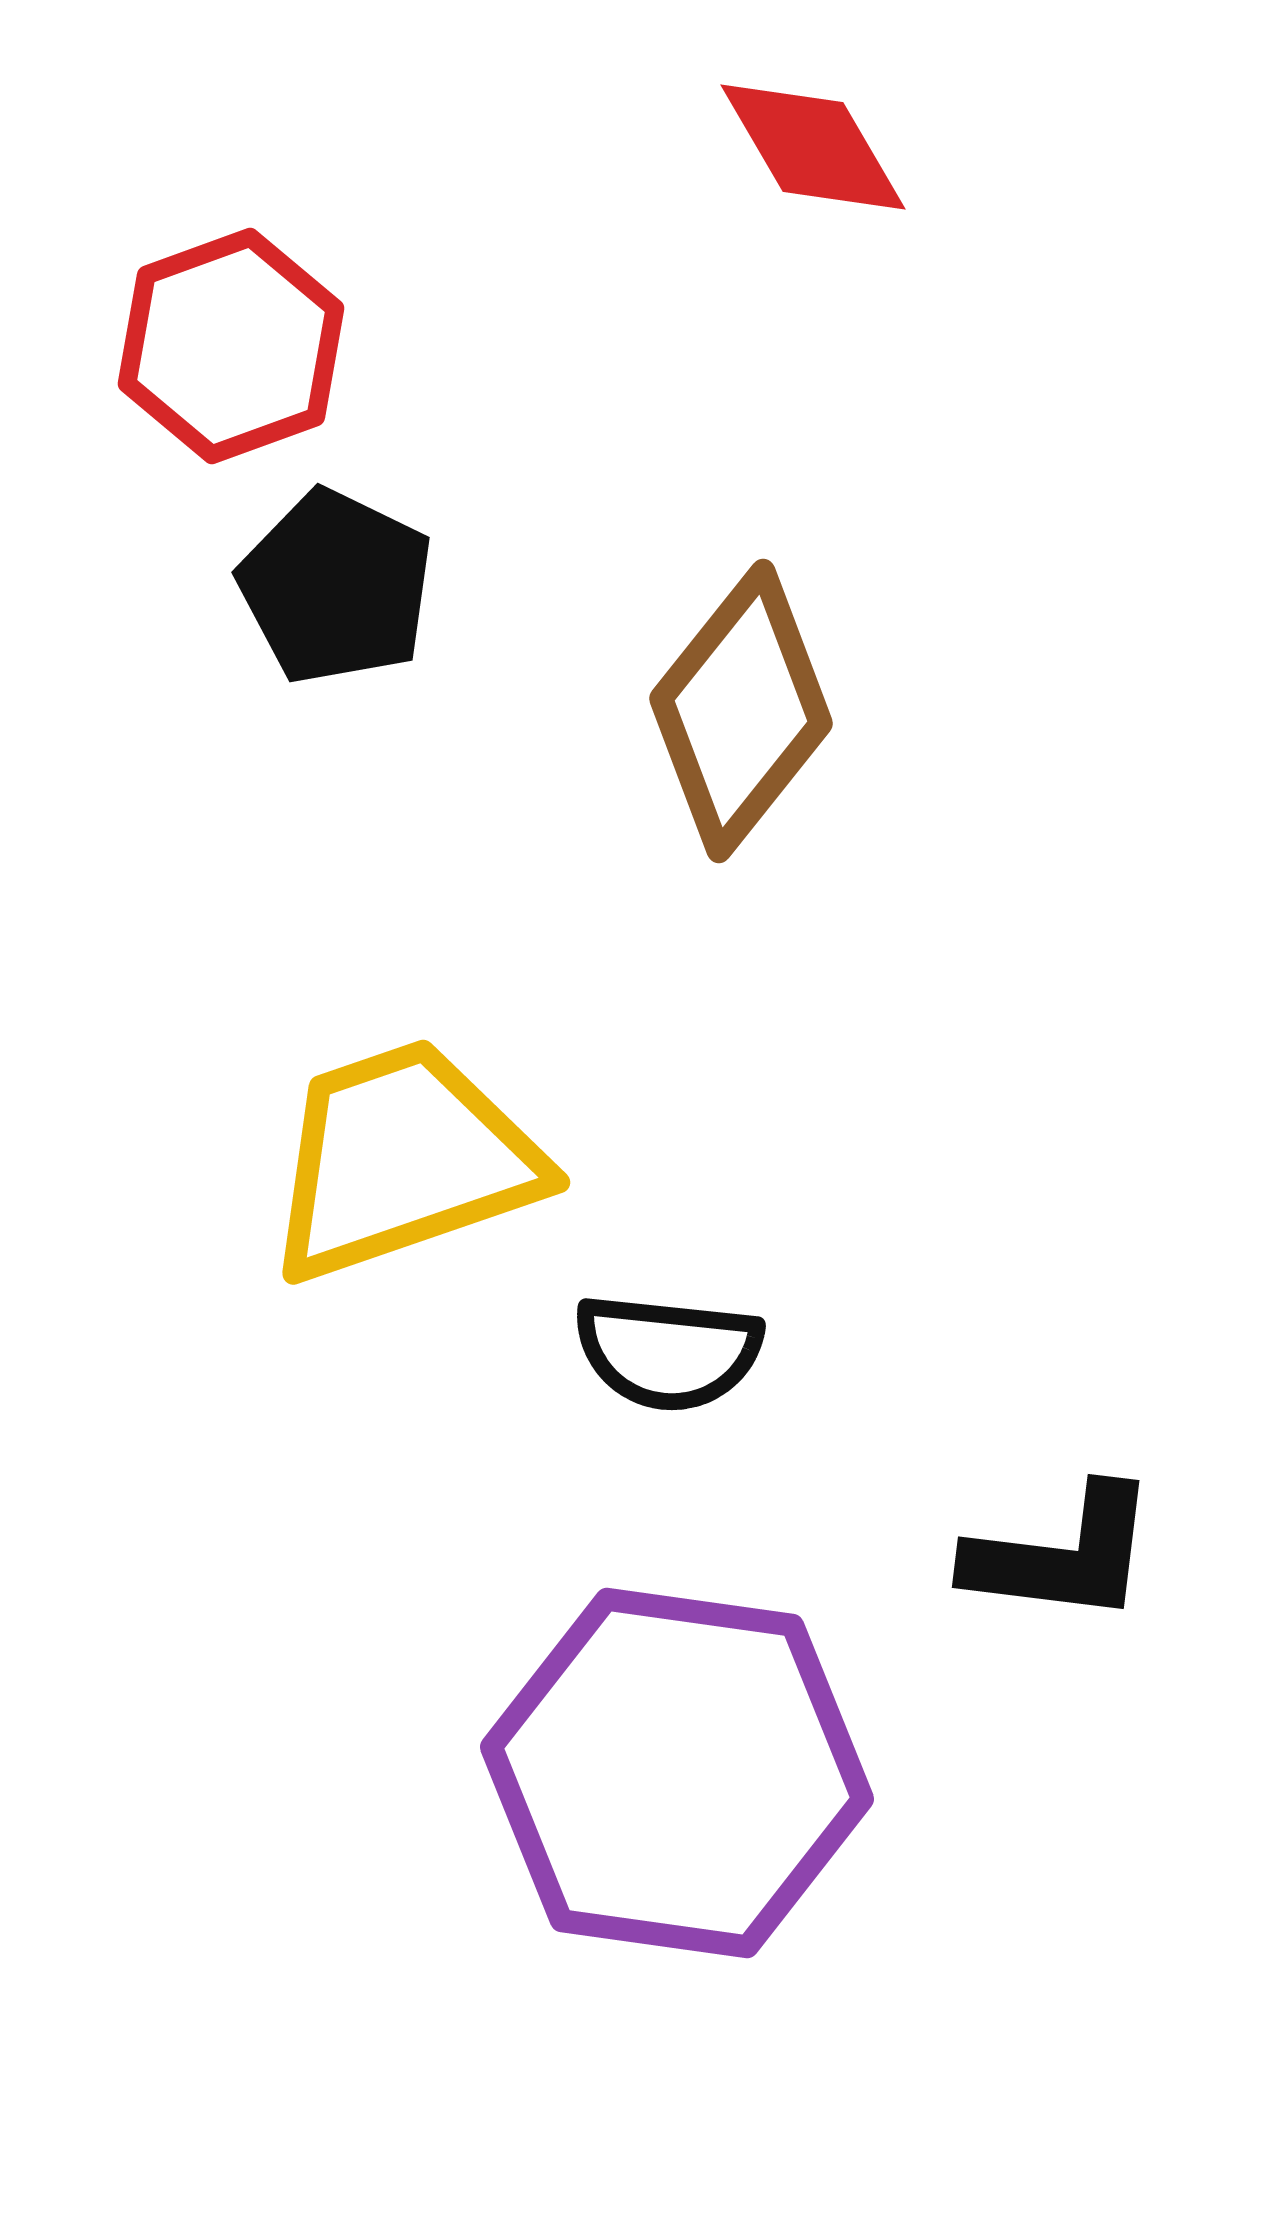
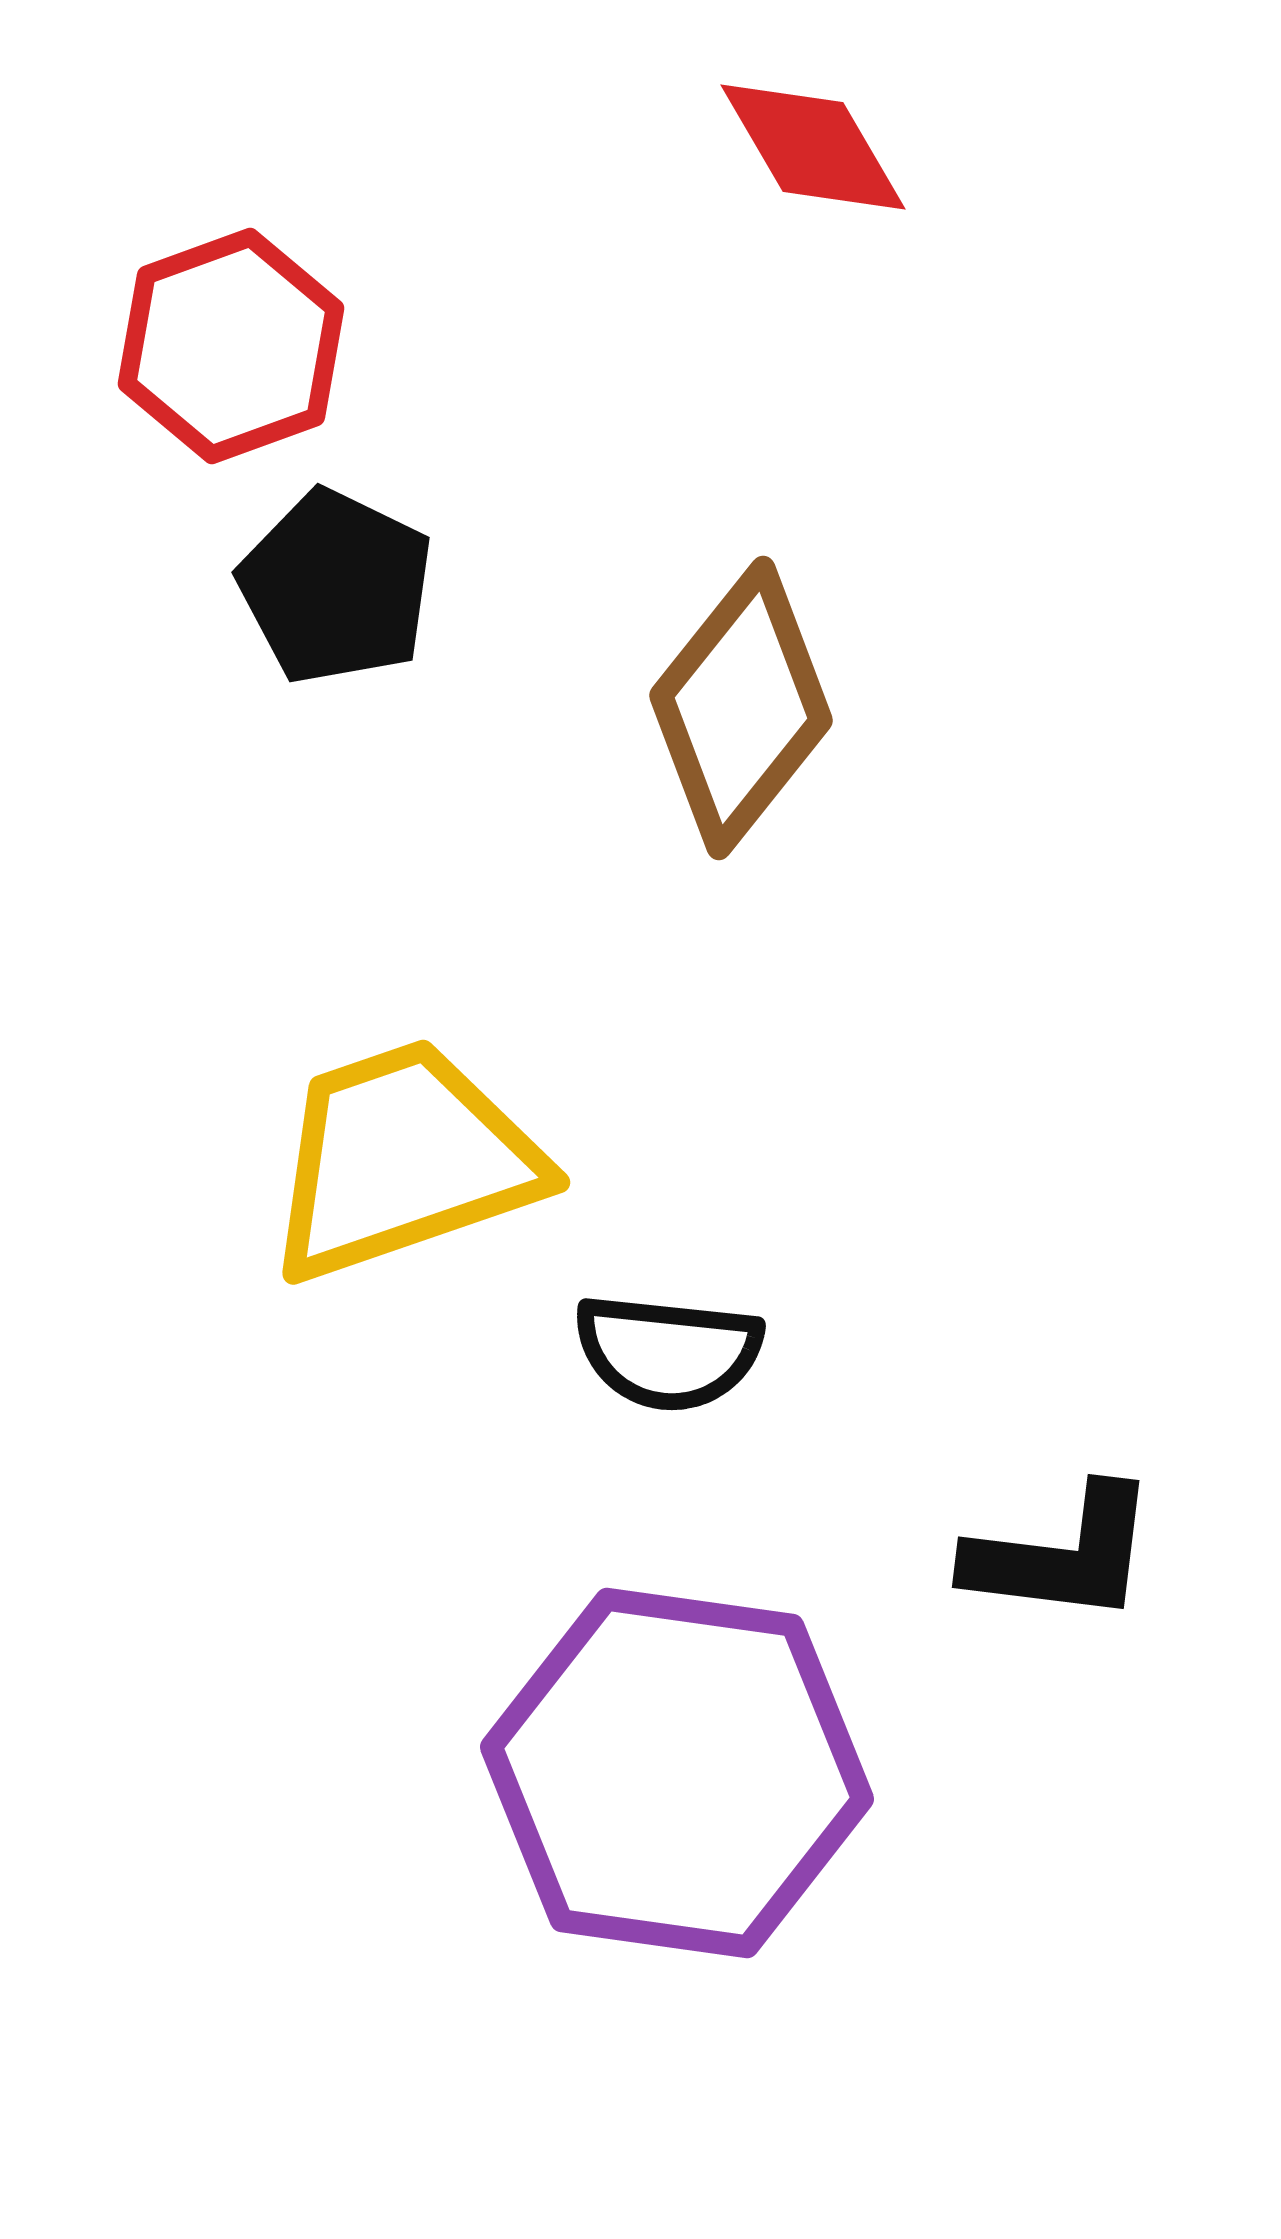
brown diamond: moved 3 px up
